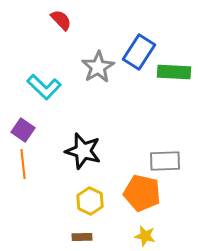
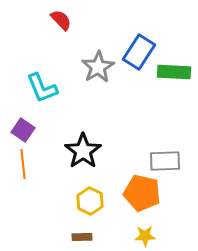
cyan L-shape: moved 2 px left, 1 px down; rotated 24 degrees clockwise
black star: rotated 21 degrees clockwise
yellow star: rotated 15 degrees counterclockwise
